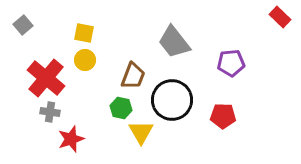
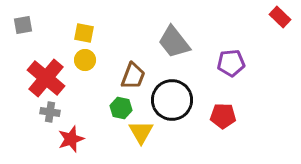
gray square: rotated 30 degrees clockwise
